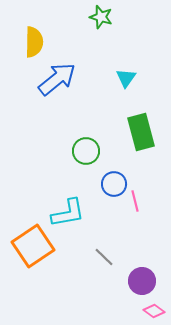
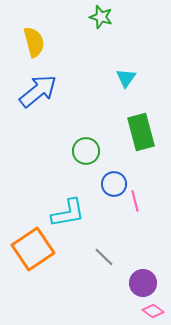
yellow semicircle: rotated 16 degrees counterclockwise
blue arrow: moved 19 px left, 12 px down
orange square: moved 3 px down
purple circle: moved 1 px right, 2 px down
pink diamond: moved 1 px left
